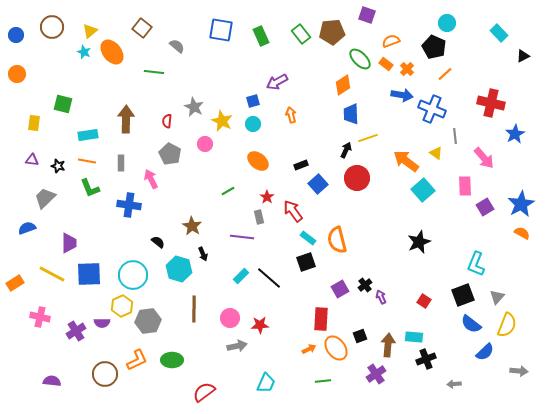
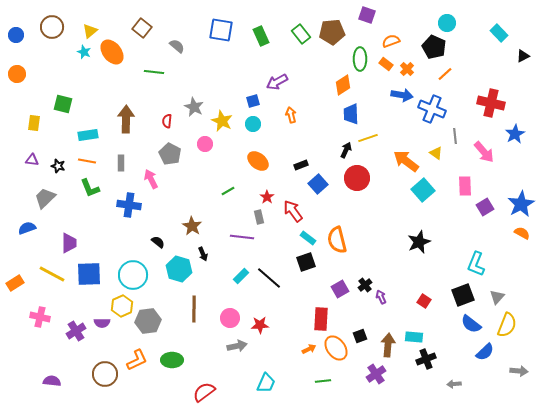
green ellipse at (360, 59): rotated 45 degrees clockwise
pink arrow at (484, 158): moved 6 px up
